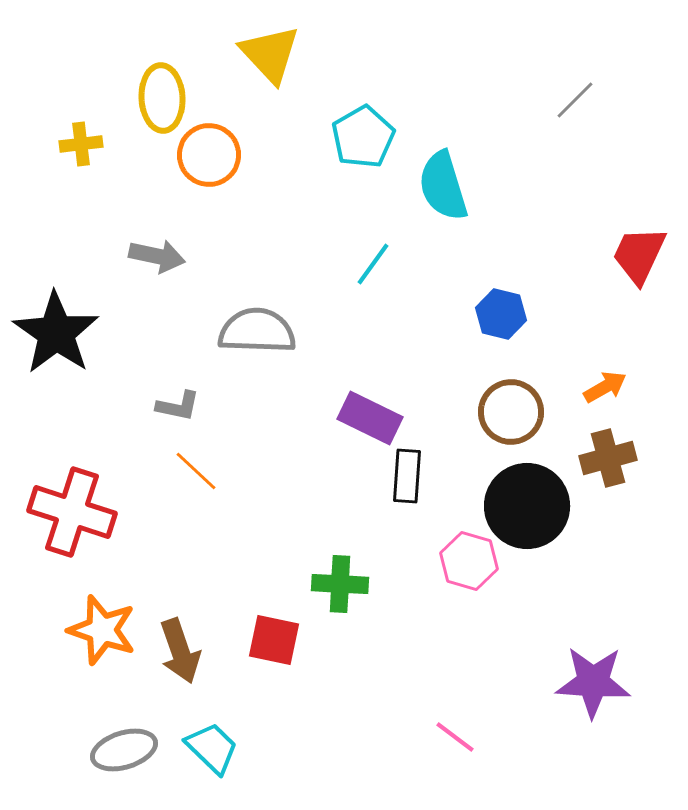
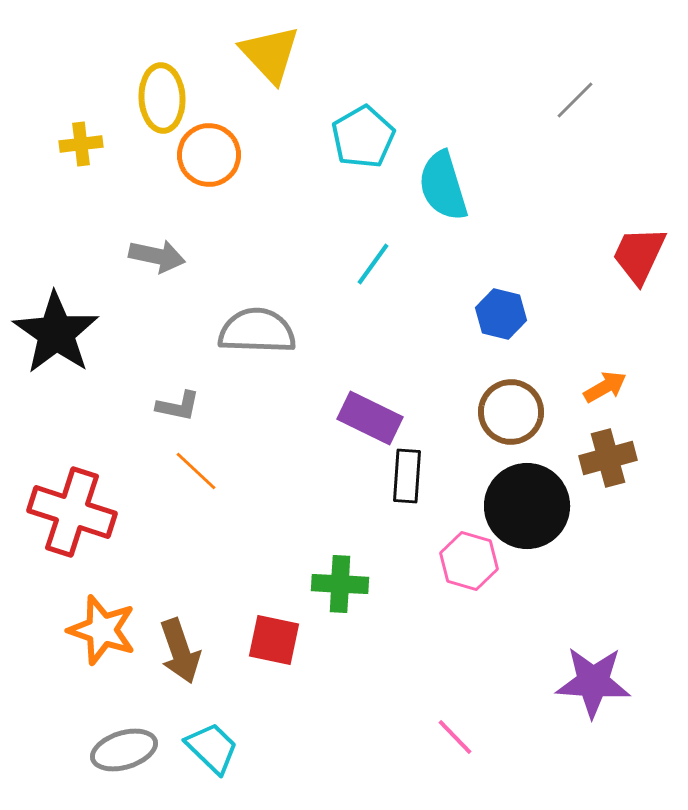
pink line: rotated 9 degrees clockwise
